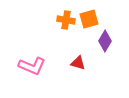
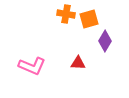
orange cross: moved 6 px up
red triangle: rotated 14 degrees counterclockwise
